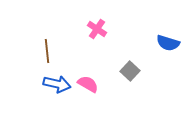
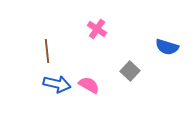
blue semicircle: moved 1 px left, 4 px down
pink semicircle: moved 1 px right, 1 px down
